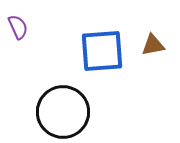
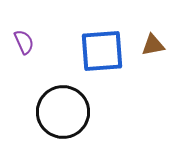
purple semicircle: moved 6 px right, 15 px down
